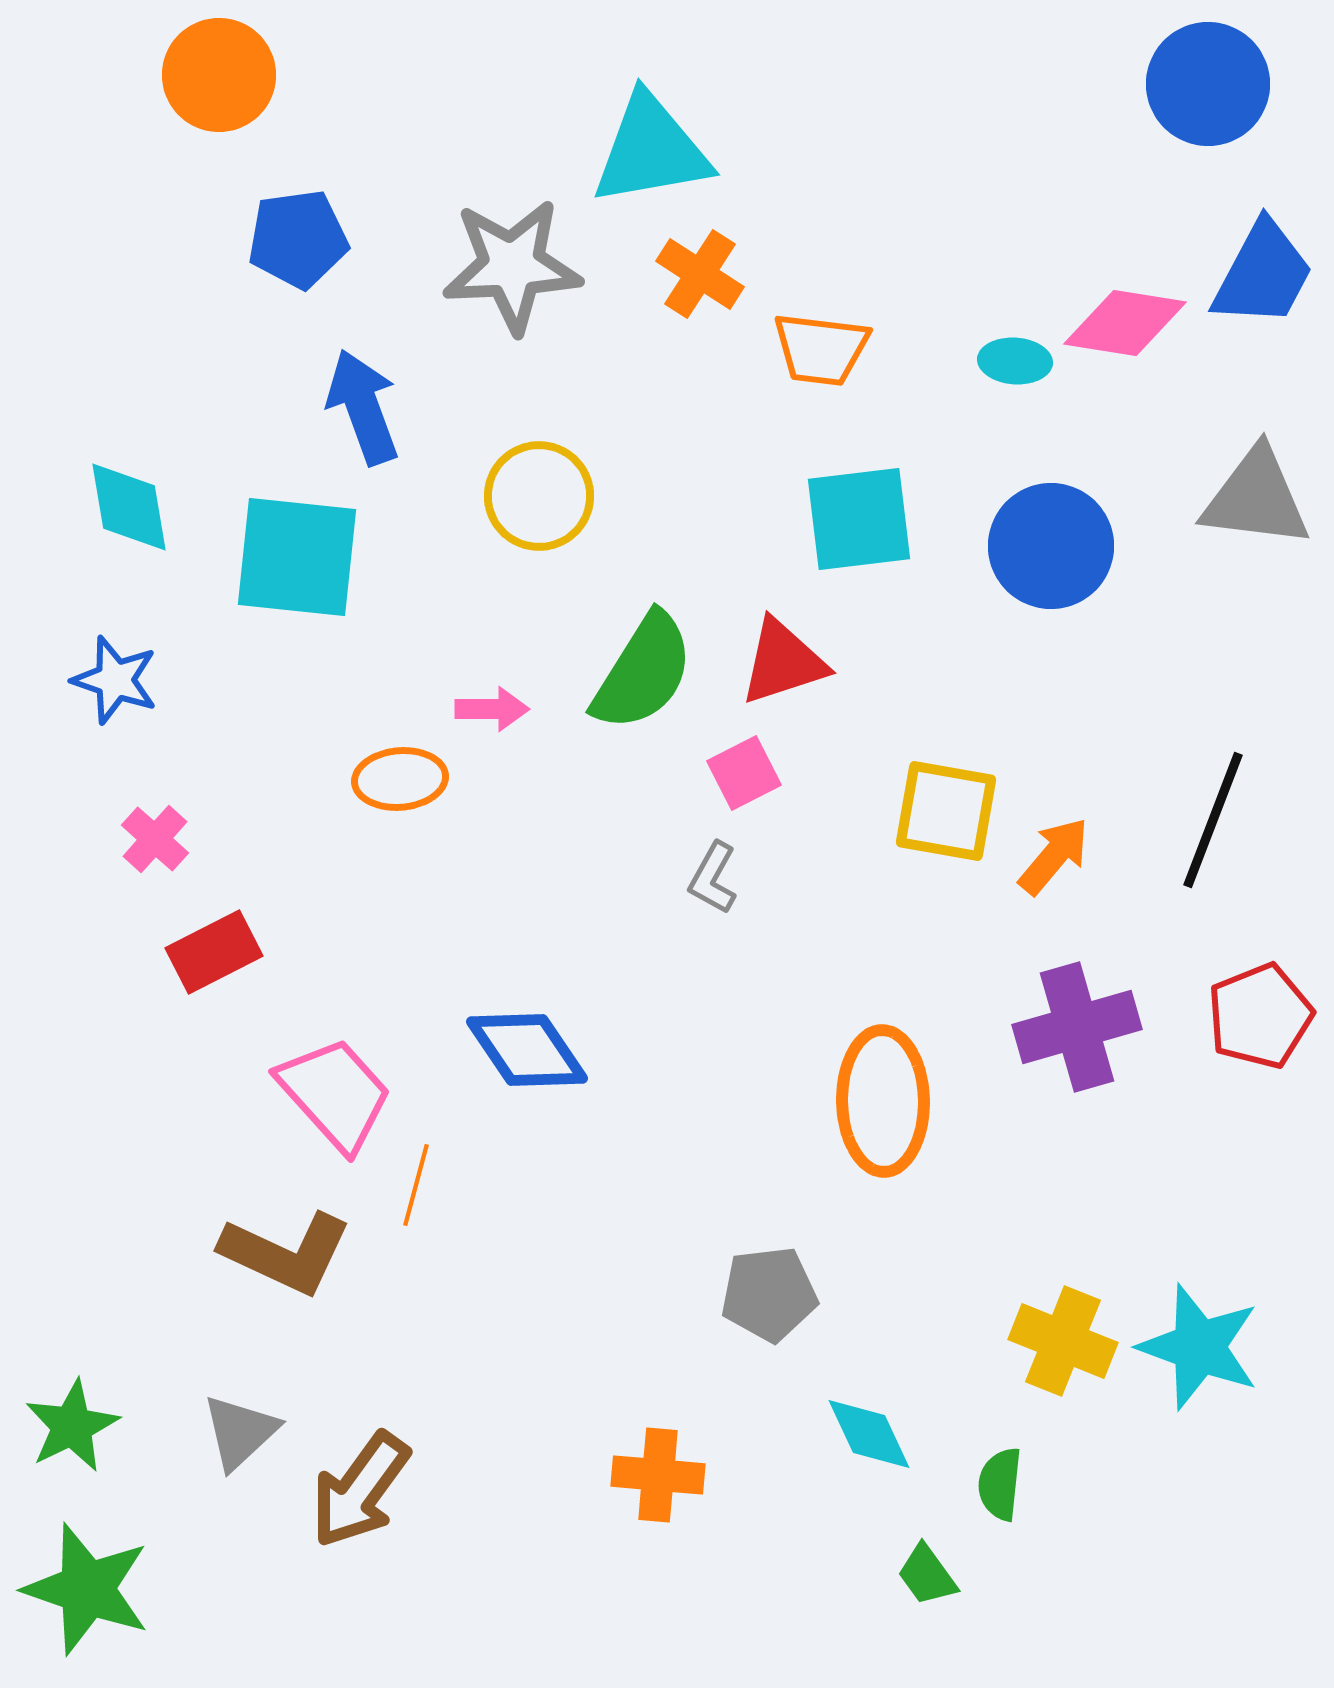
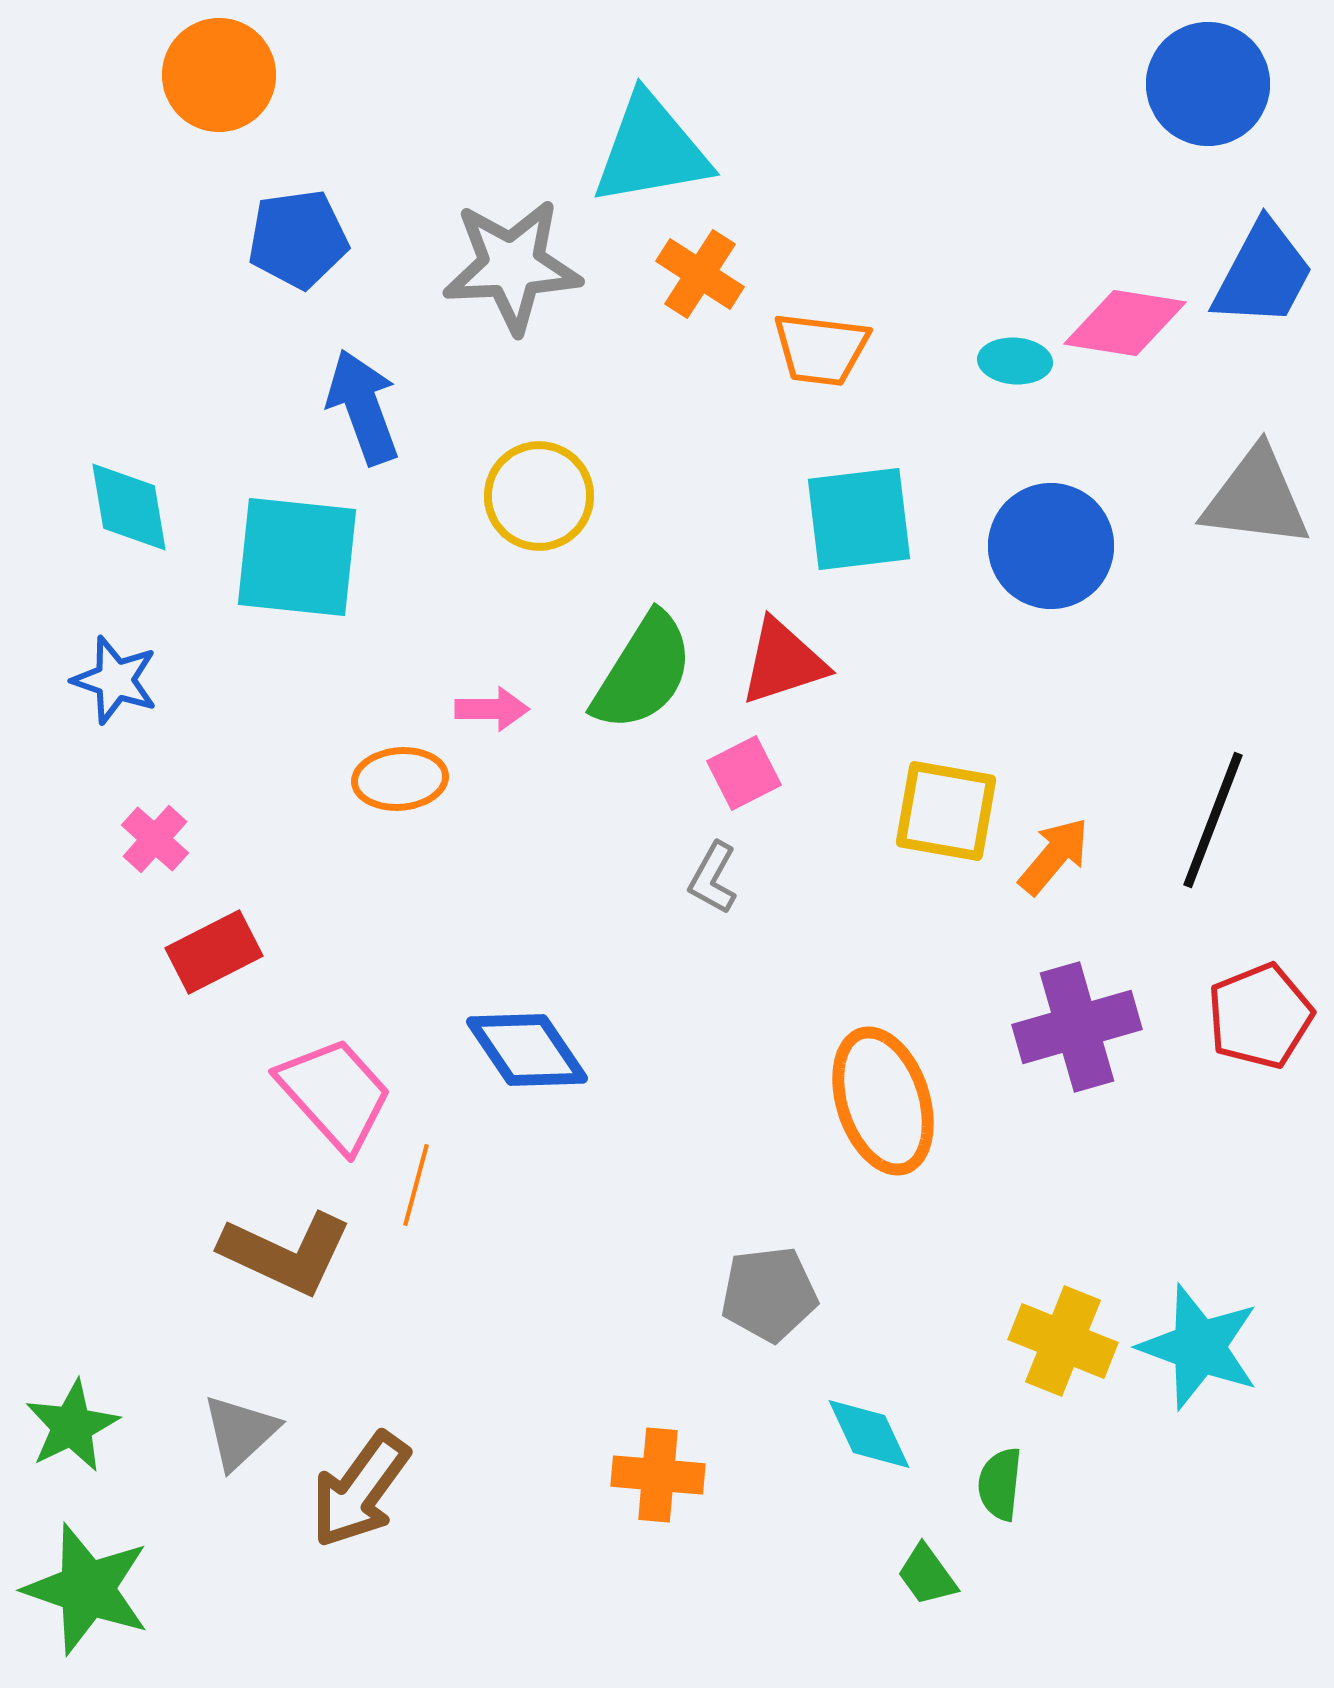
orange ellipse at (883, 1101): rotated 17 degrees counterclockwise
